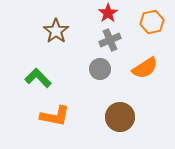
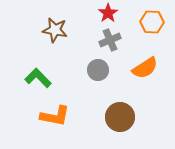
orange hexagon: rotated 15 degrees clockwise
brown star: moved 1 px left, 1 px up; rotated 25 degrees counterclockwise
gray circle: moved 2 px left, 1 px down
